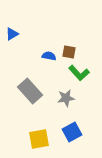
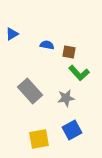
blue semicircle: moved 2 px left, 11 px up
blue square: moved 2 px up
